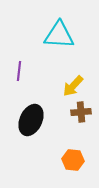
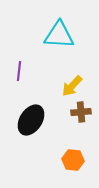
yellow arrow: moved 1 px left
black ellipse: rotated 8 degrees clockwise
